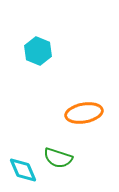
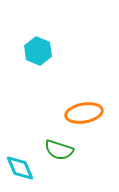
green semicircle: moved 1 px right, 8 px up
cyan diamond: moved 3 px left, 2 px up
